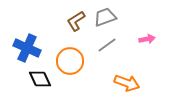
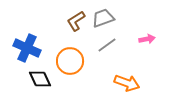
gray trapezoid: moved 2 px left, 1 px down
